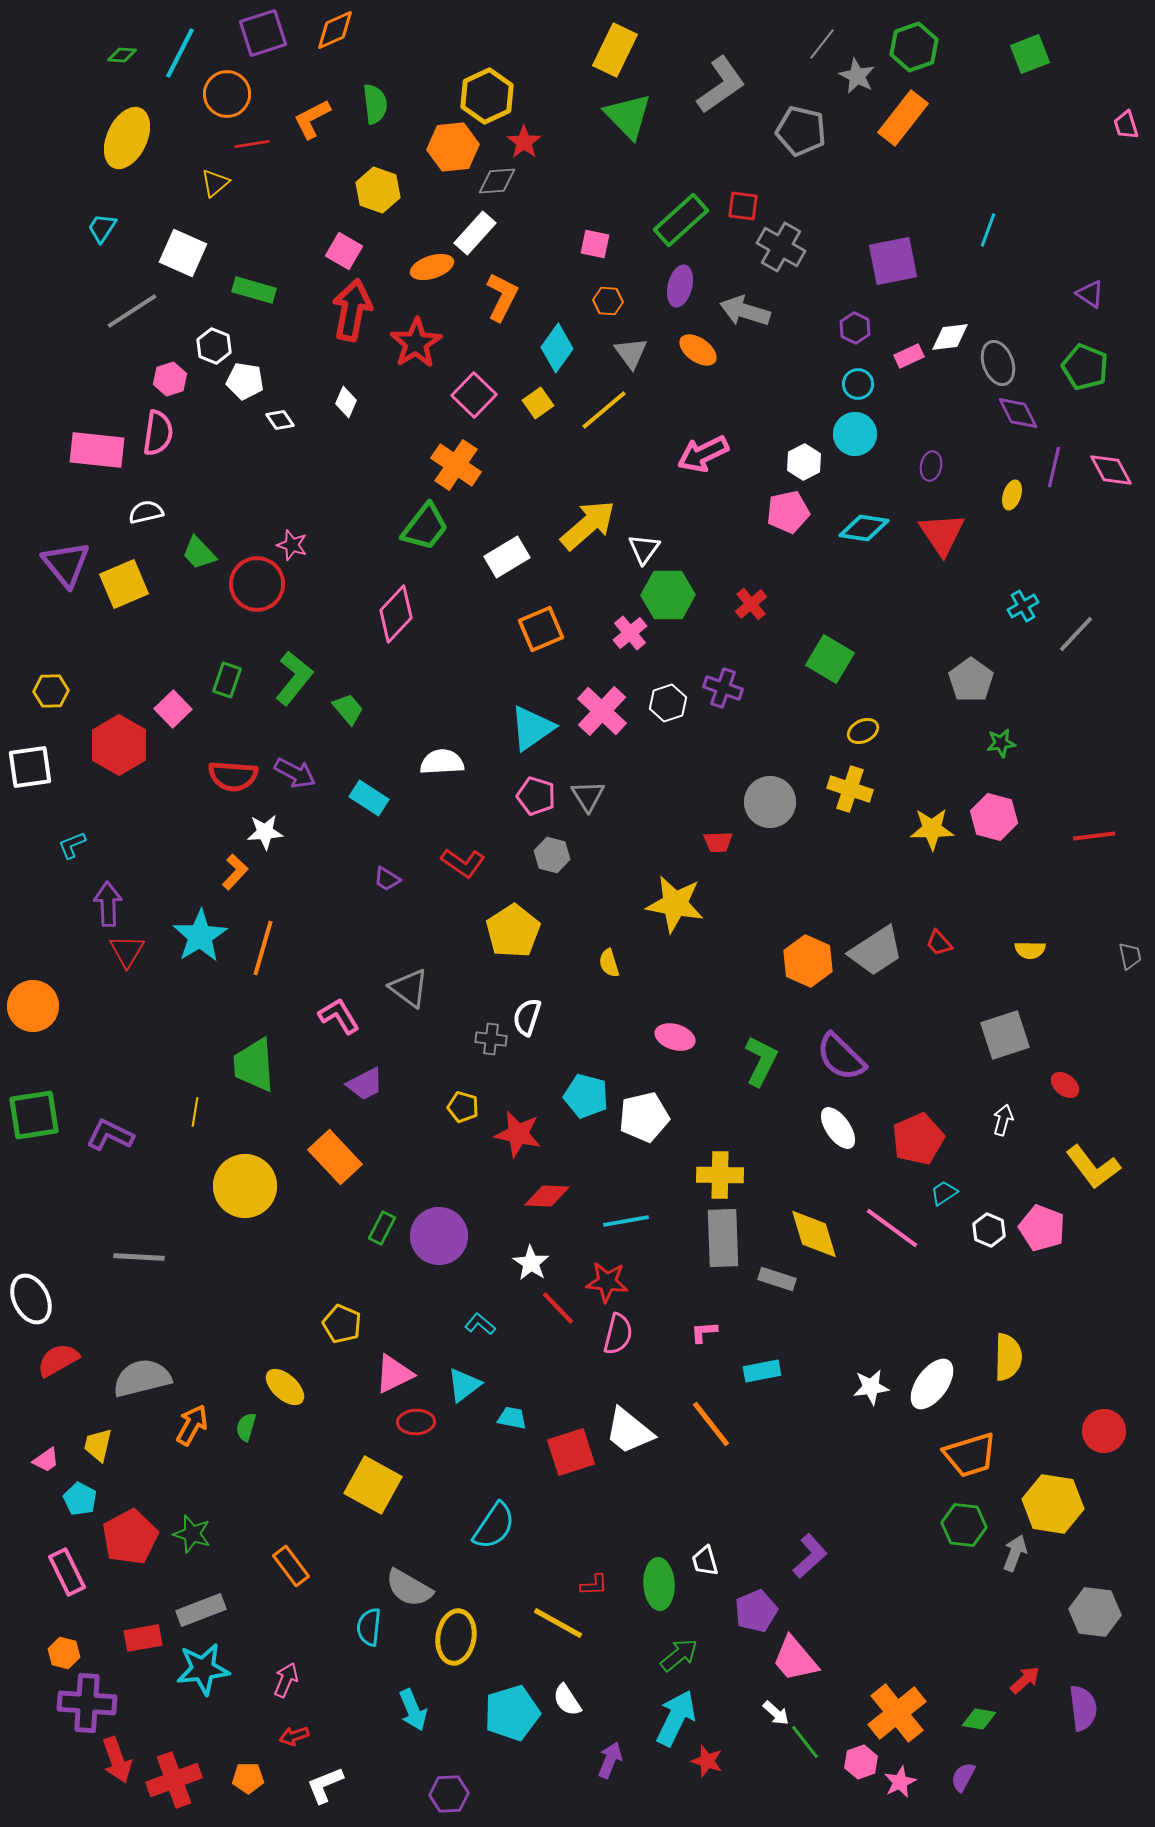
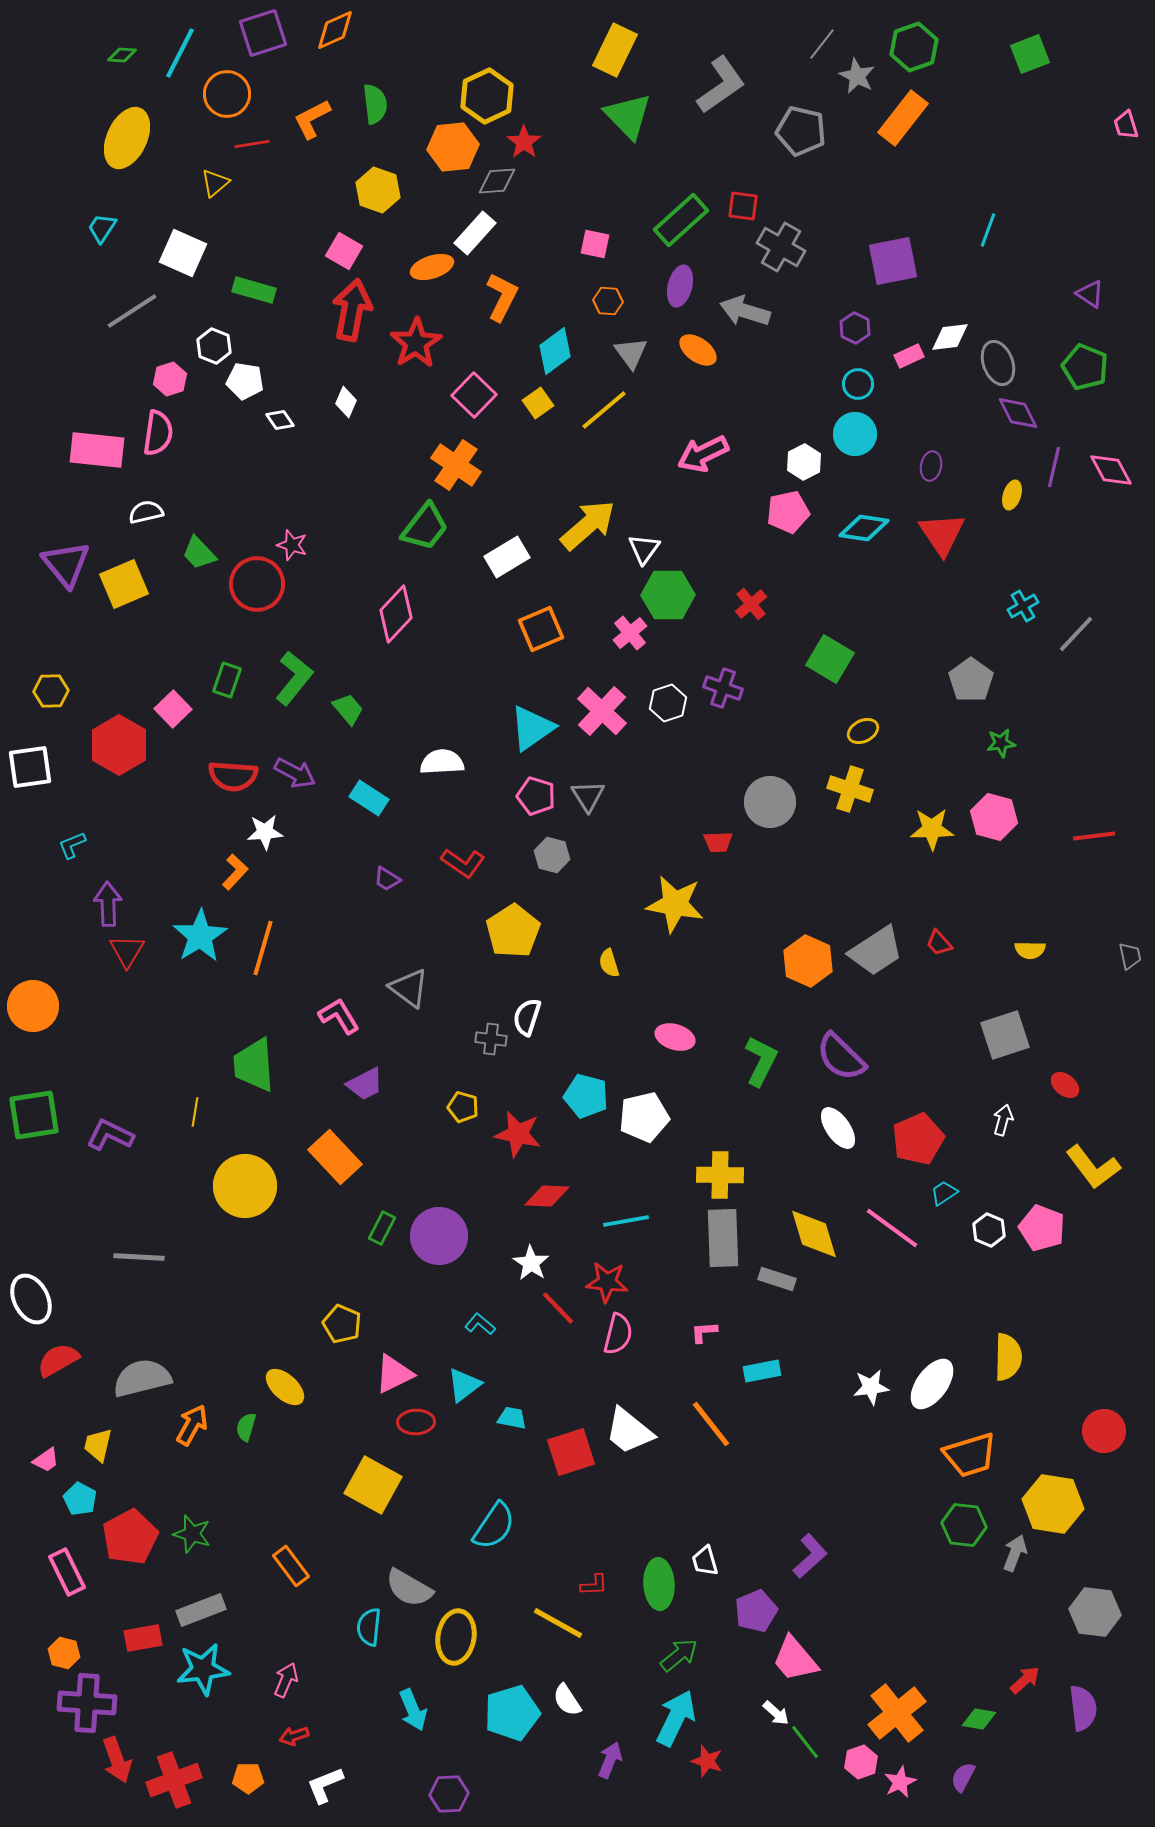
cyan diamond at (557, 348): moved 2 px left, 3 px down; rotated 18 degrees clockwise
